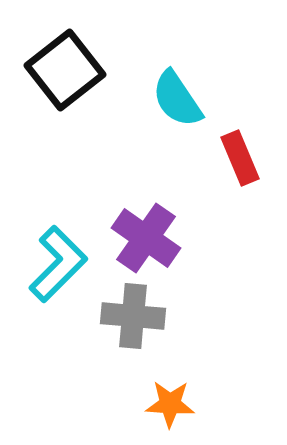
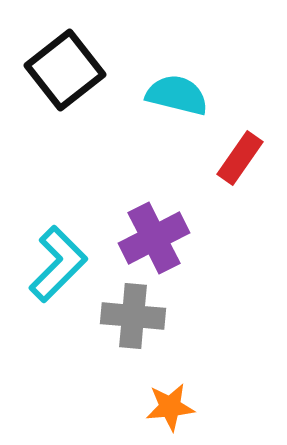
cyan semicircle: moved 4 px up; rotated 138 degrees clockwise
red rectangle: rotated 58 degrees clockwise
purple cross: moved 8 px right; rotated 28 degrees clockwise
orange star: moved 3 px down; rotated 9 degrees counterclockwise
